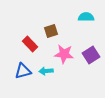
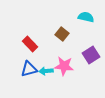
cyan semicircle: rotated 14 degrees clockwise
brown square: moved 11 px right, 3 px down; rotated 32 degrees counterclockwise
pink star: moved 12 px down
blue triangle: moved 6 px right, 2 px up
